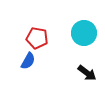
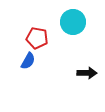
cyan circle: moved 11 px left, 11 px up
black arrow: rotated 36 degrees counterclockwise
